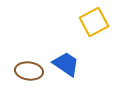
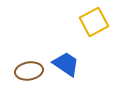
brown ellipse: rotated 16 degrees counterclockwise
